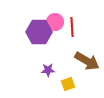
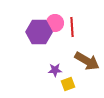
pink circle: moved 1 px down
purple star: moved 7 px right
